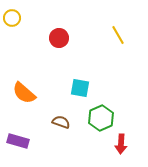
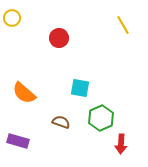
yellow line: moved 5 px right, 10 px up
